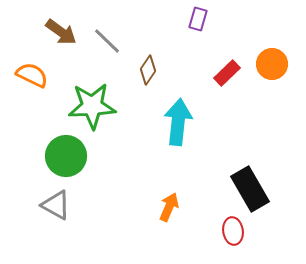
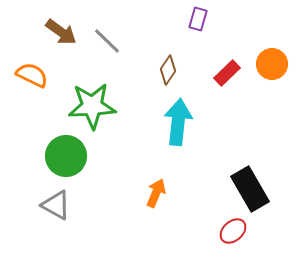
brown diamond: moved 20 px right
orange arrow: moved 13 px left, 14 px up
red ellipse: rotated 56 degrees clockwise
